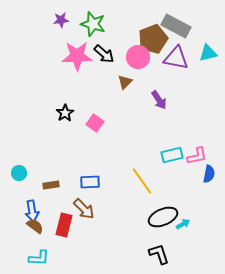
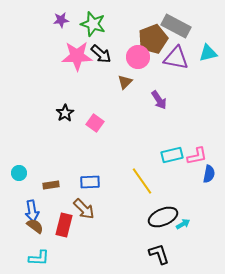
black arrow: moved 3 px left
